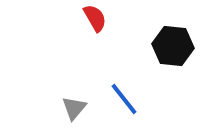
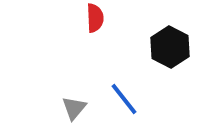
red semicircle: rotated 28 degrees clockwise
black hexagon: moved 3 px left, 1 px down; rotated 21 degrees clockwise
